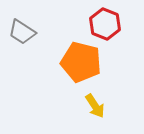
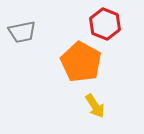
gray trapezoid: rotated 44 degrees counterclockwise
orange pentagon: rotated 15 degrees clockwise
